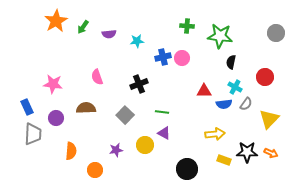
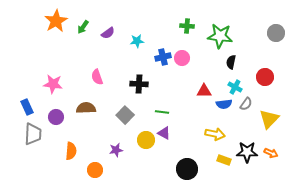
purple semicircle: moved 1 px left, 1 px up; rotated 32 degrees counterclockwise
black cross: rotated 24 degrees clockwise
purple circle: moved 1 px up
yellow arrow: rotated 18 degrees clockwise
yellow circle: moved 1 px right, 5 px up
